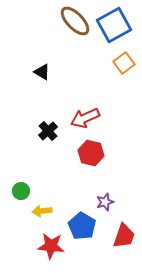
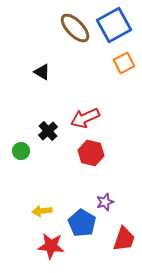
brown ellipse: moved 7 px down
orange square: rotated 10 degrees clockwise
green circle: moved 40 px up
blue pentagon: moved 3 px up
red trapezoid: moved 3 px down
